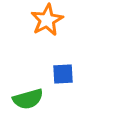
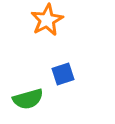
blue square: rotated 15 degrees counterclockwise
